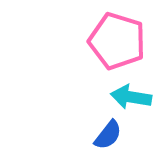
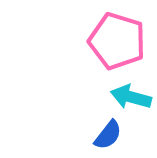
cyan arrow: rotated 6 degrees clockwise
